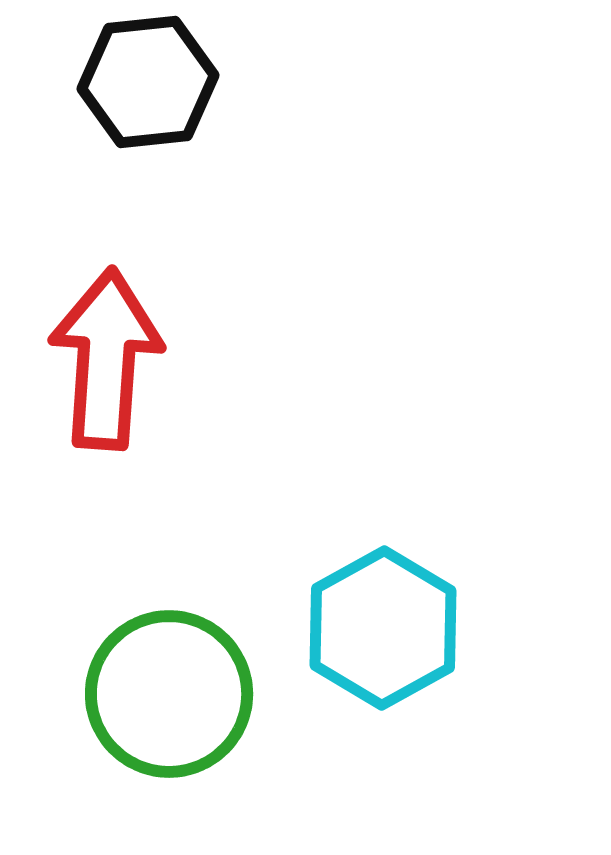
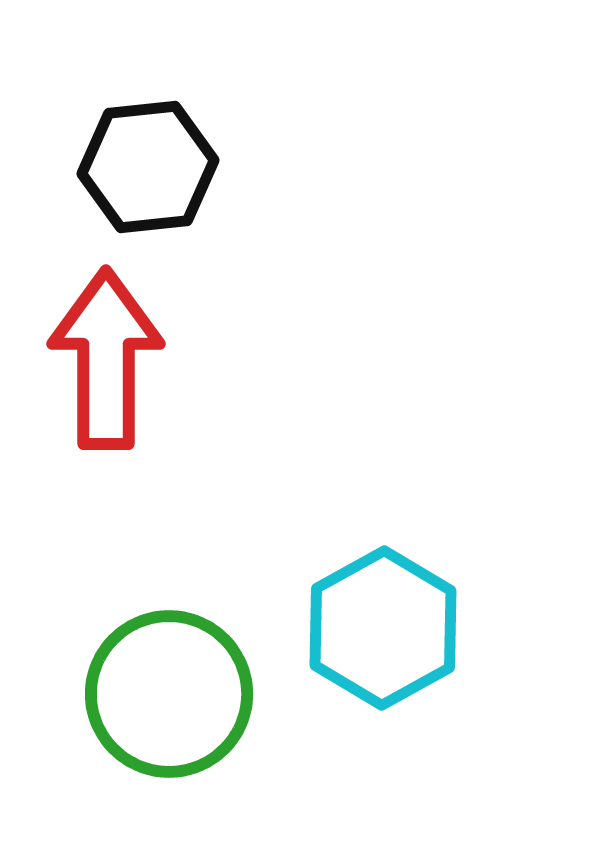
black hexagon: moved 85 px down
red arrow: rotated 4 degrees counterclockwise
